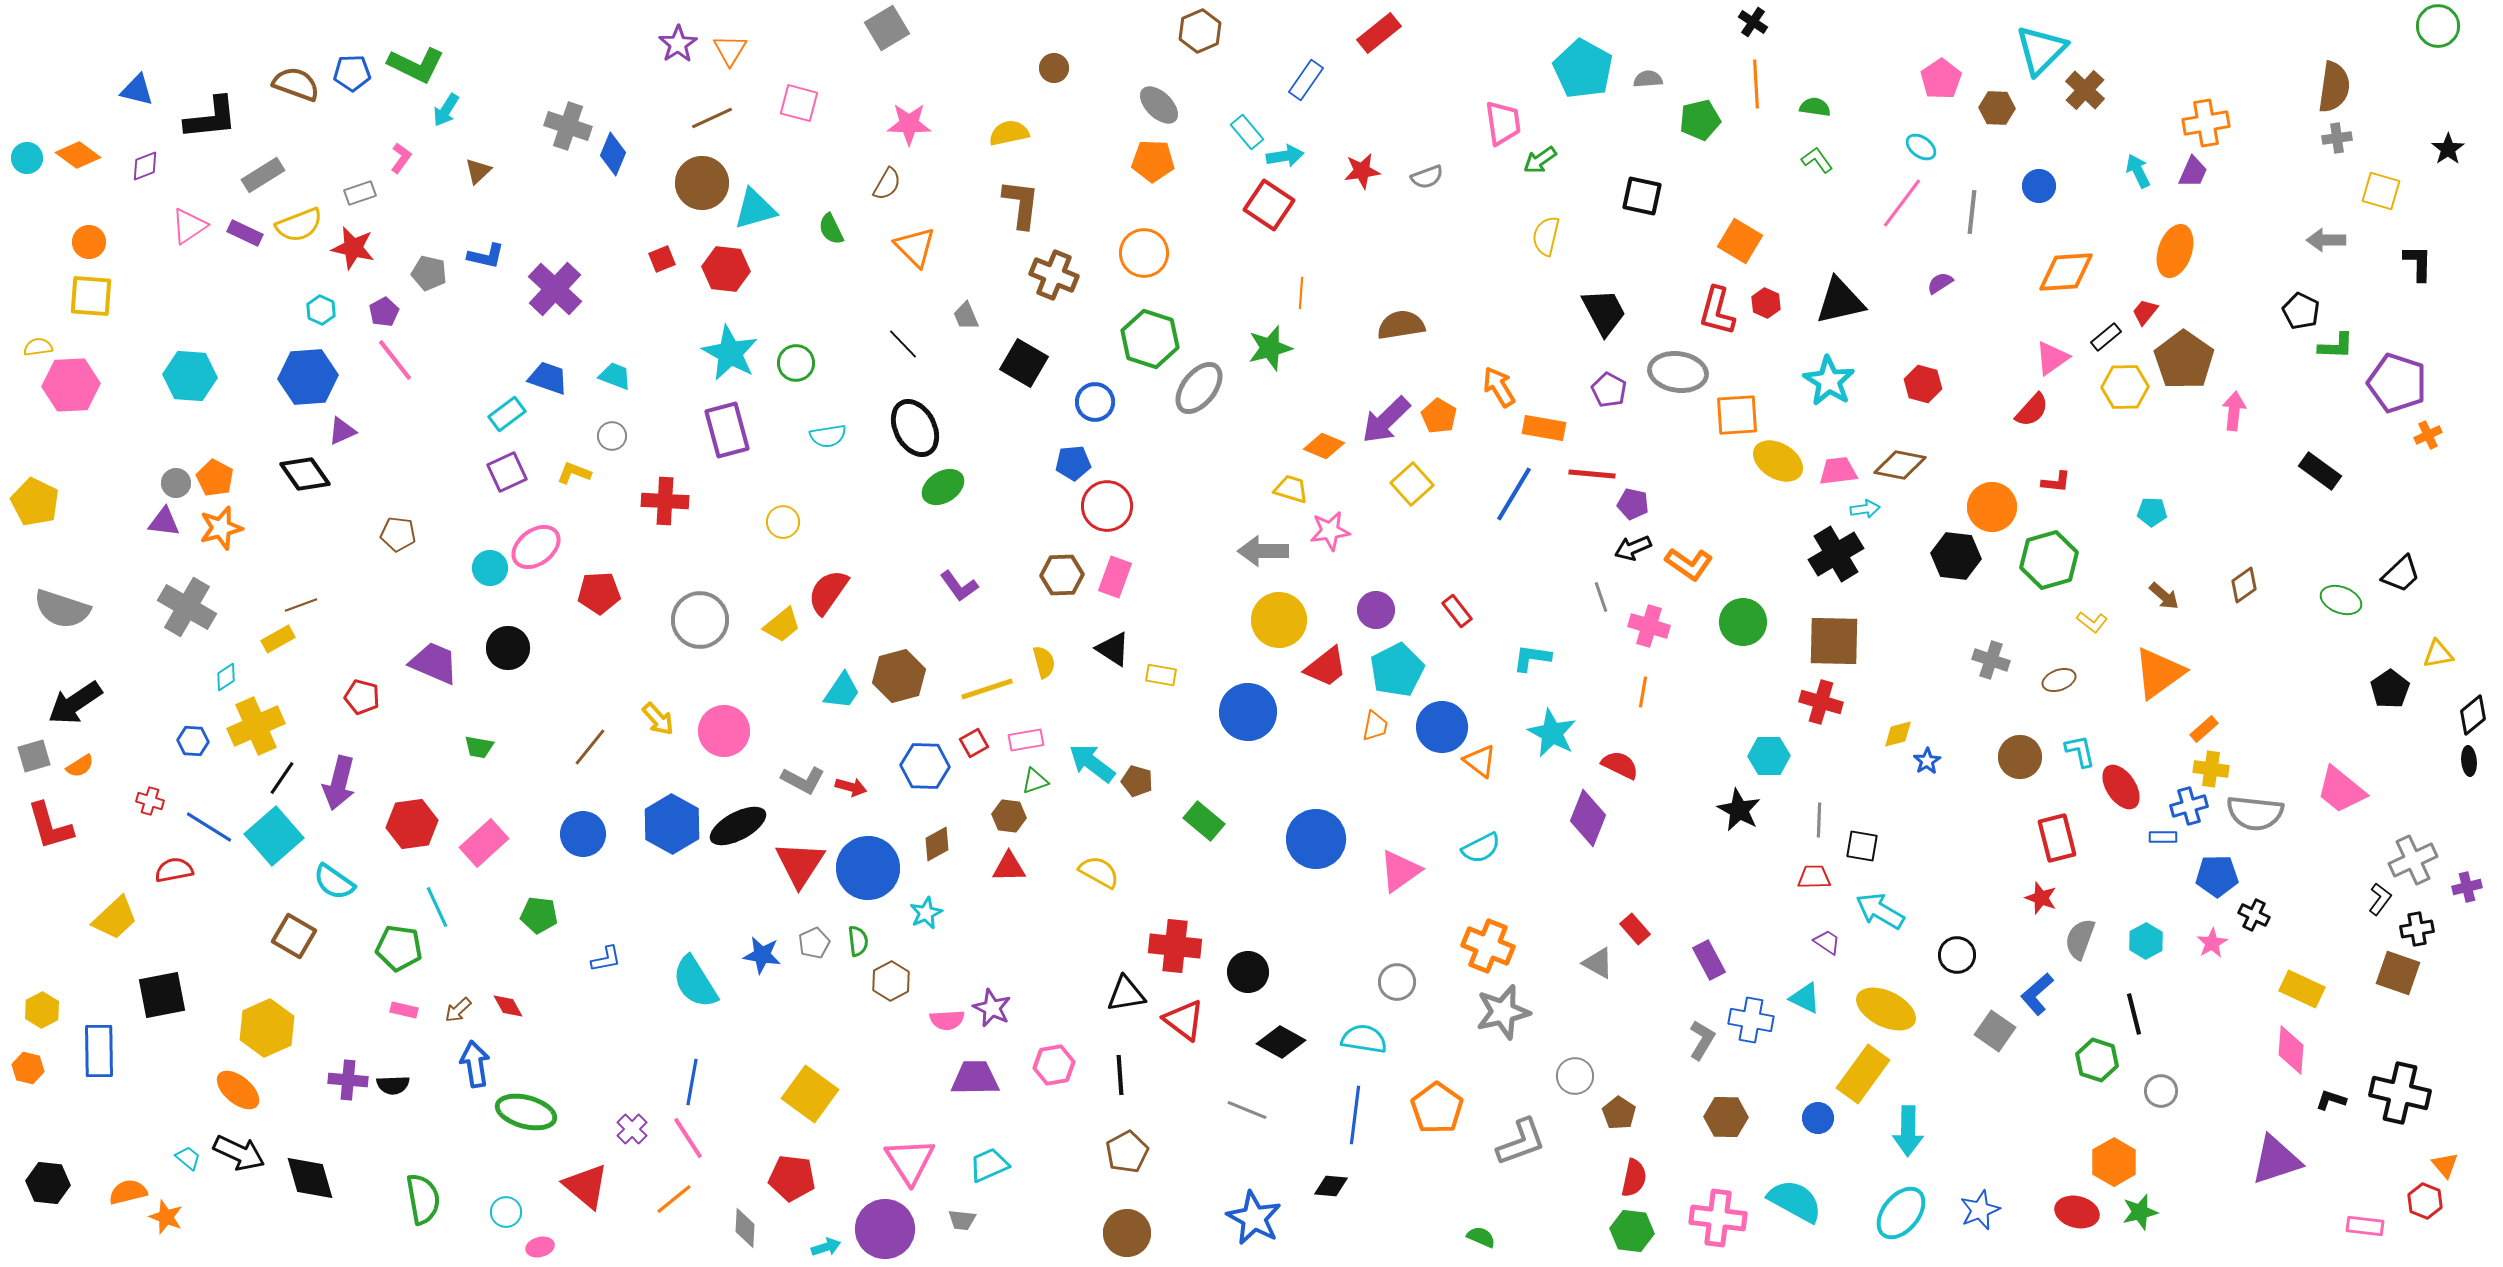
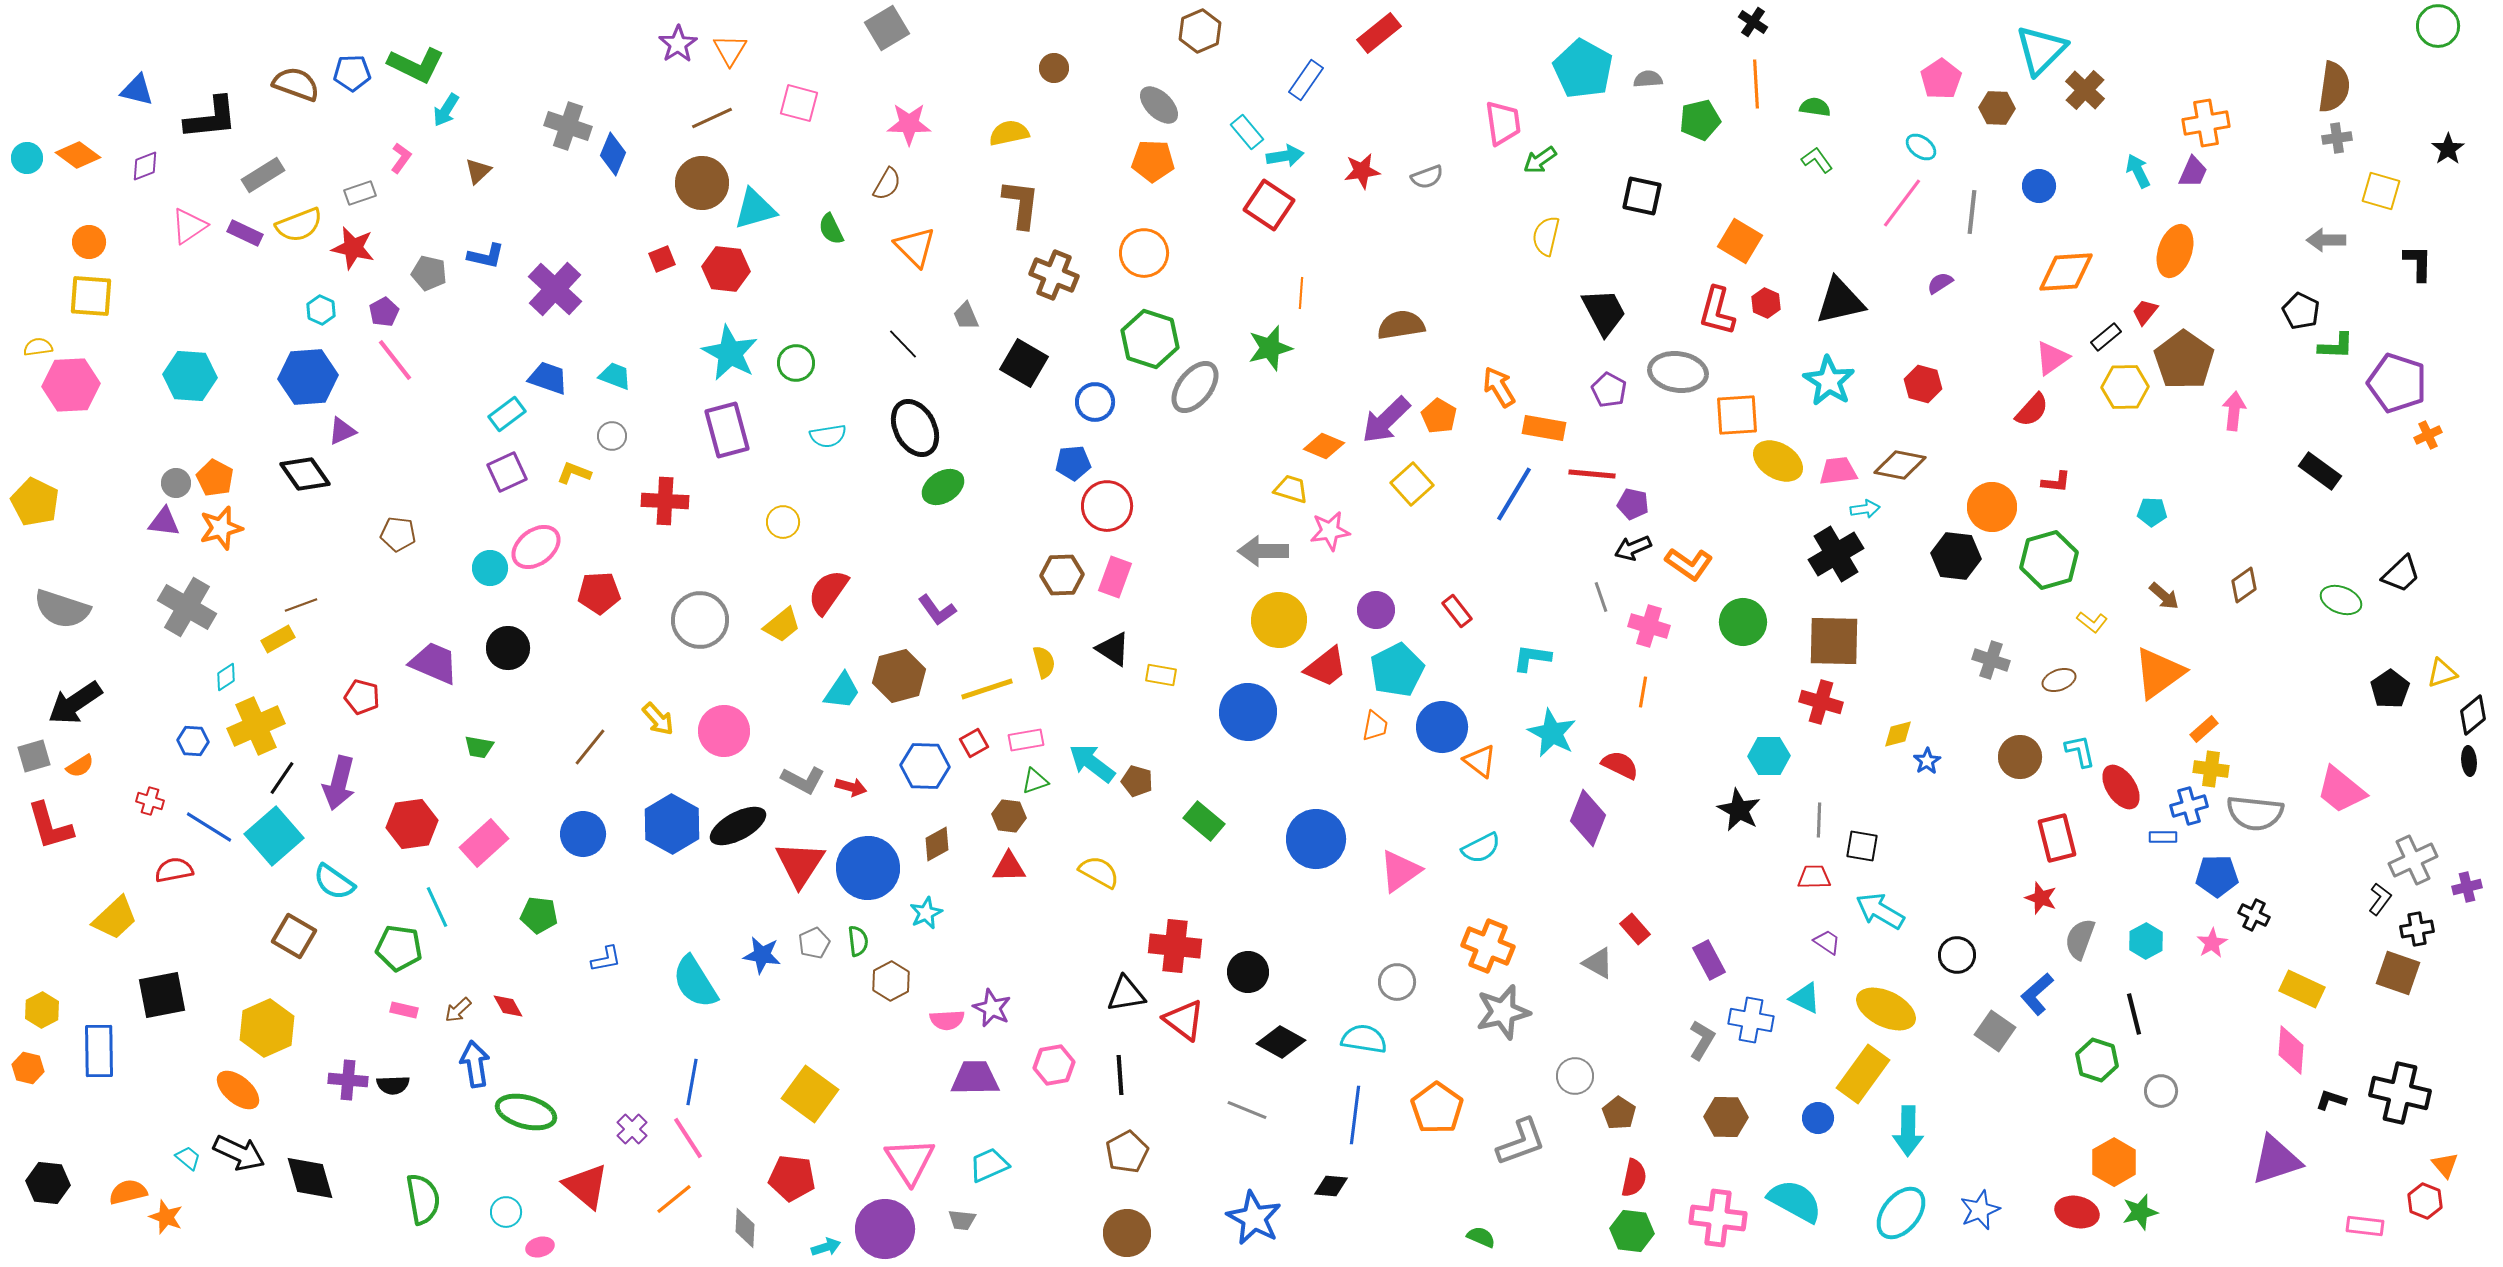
gray ellipse at (1199, 388): moved 4 px left, 1 px up
purple L-shape at (959, 586): moved 22 px left, 24 px down
yellow triangle at (2438, 654): moved 4 px right, 19 px down; rotated 8 degrees counterclockwise
